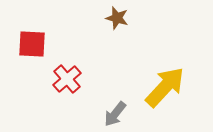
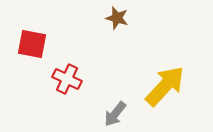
red square: rotated 8 degrees clockwise
red cross: rotated 24 degrees counterclockwise
yellow arrow: moved 1 px up
